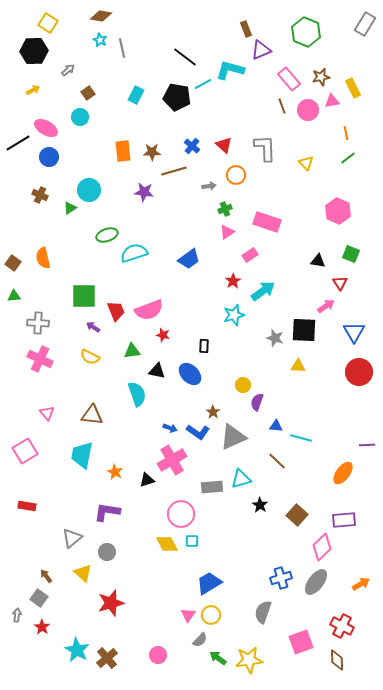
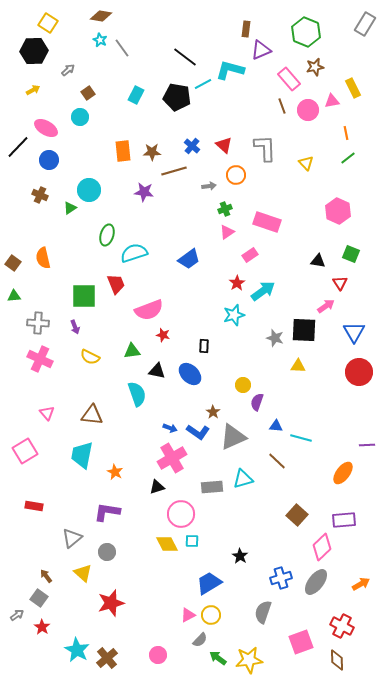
brown rectangle at (246, 29): rotated 28 degrees clockwise
gray line at (122, 48): rotated 24 degrees counterclockwise
brown star at (321, 77): moved 6 px left, 10 px up
black line at (18, 143): moved 4 px down; rotated 15 degrees counterclockwise
blue circle at (49, 157): moved 3 px down
green ellipse at (107, 235): rotated 55 degrees counterclockwise
red star at (233, 281): moved 4 px right, 2 px down
red trapezoid at (116, 311): moved 27 px up
purple arrow at (93, 327): moved 18 px left; rotated 144 degrees counterclockwise
pink cross at (172, 460): moved 2 px up
cyan triangle at (241, 479): moved 2 px right
black triangle at (147, 480): moved 10 px right, 7 px down
black star at (260, 505): moved 20 px left, 51 px down
red rectangle at (27, 506): moved 7 px right
gray arrow at (17, 615): rotated 48 degrees clockwise
pink triangle at (188, 615): rotated 28 degrees clockwise
